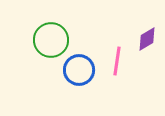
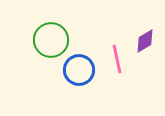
purple diamond: moved 2 px left, 2 px down
pink line: moved 2 px up; rotated 20 degrees counterclockwise
